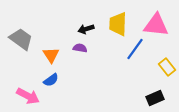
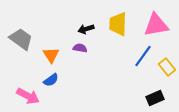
pink triangle: rotated 16 degrees counterclockwise
blue line: moved 8 px right, 7 px down
